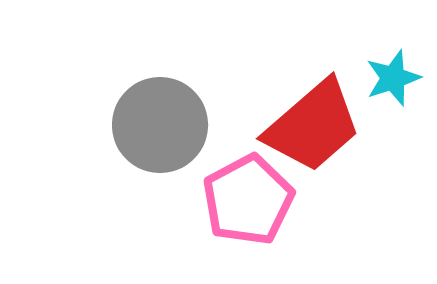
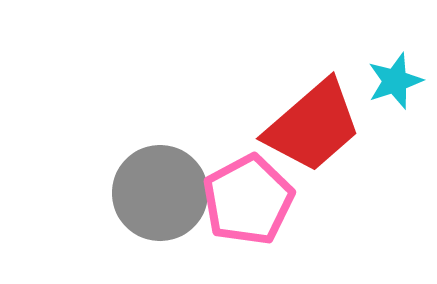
cyan star: moved 2 px right, 3 px down
gray circle: moved 68 px down
